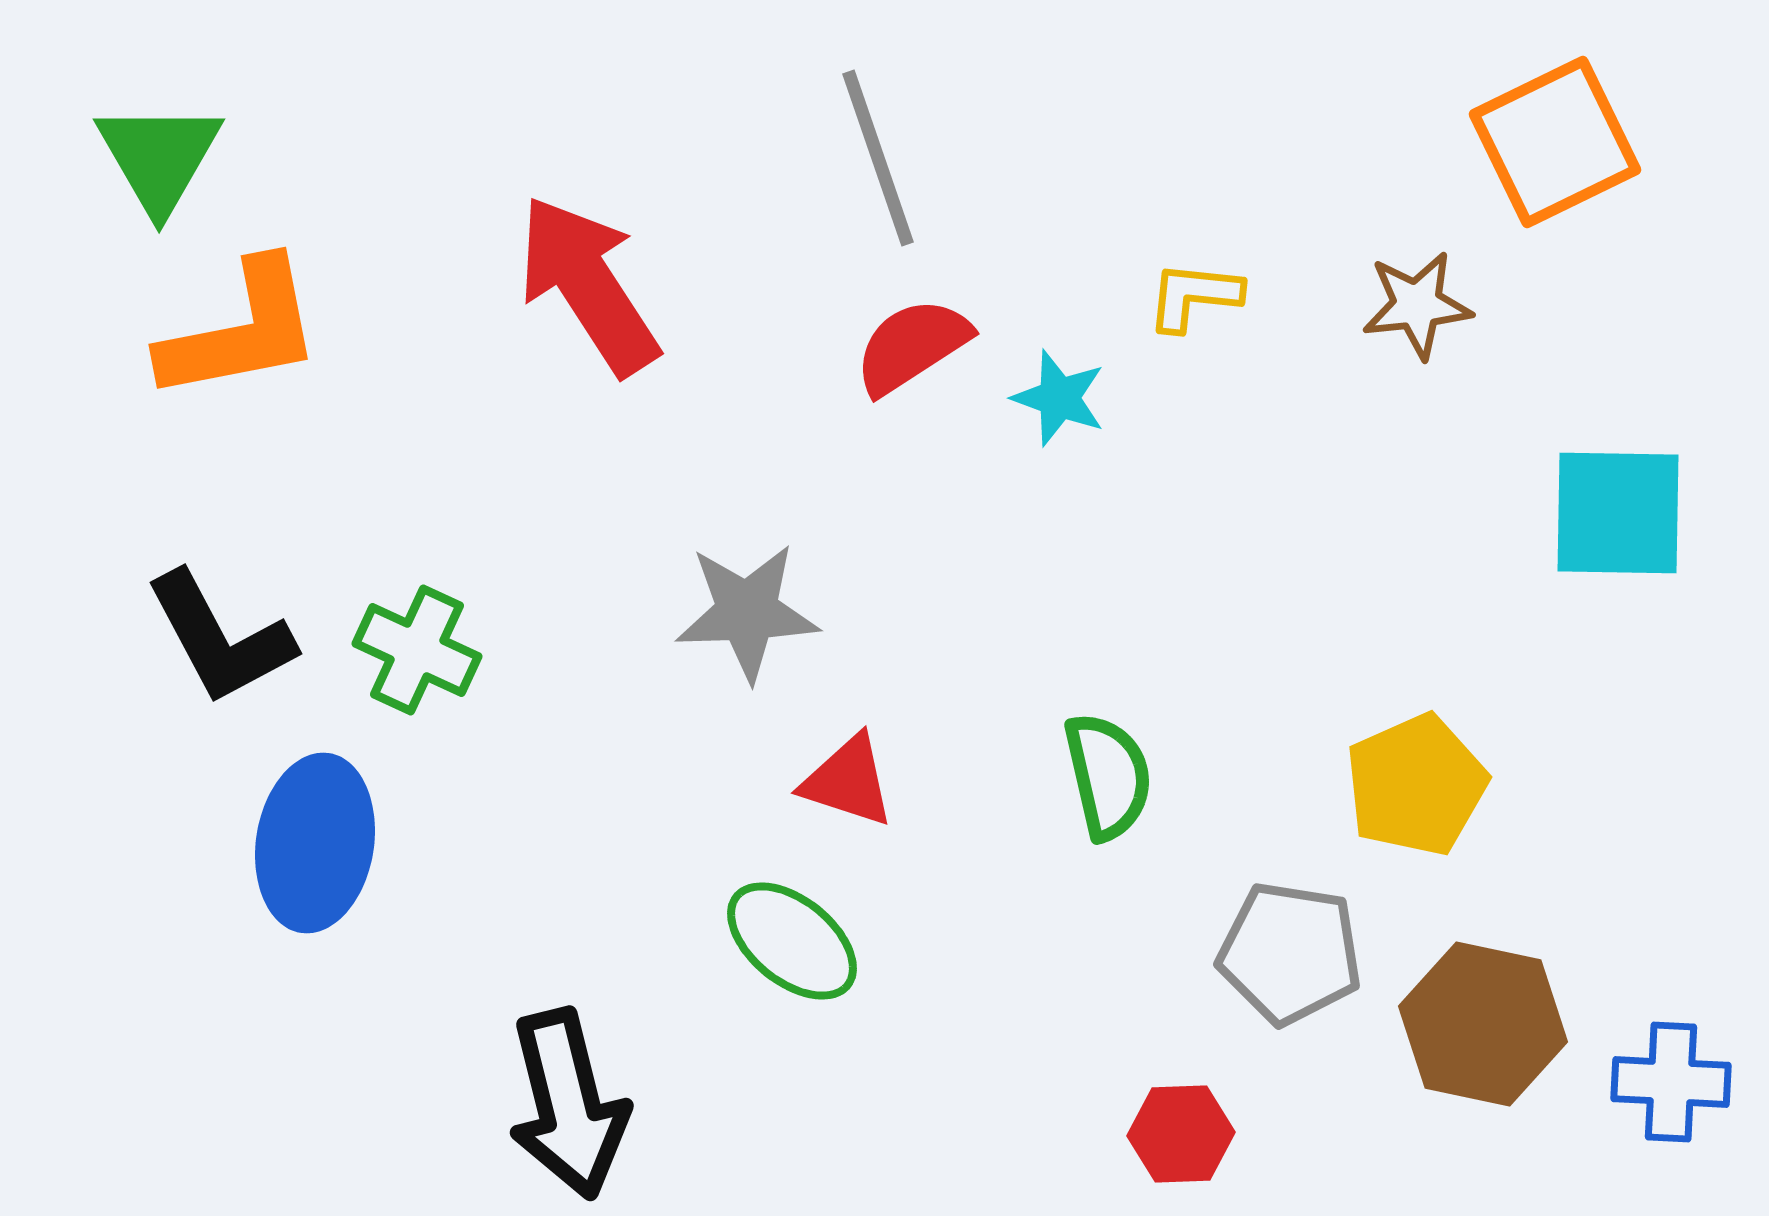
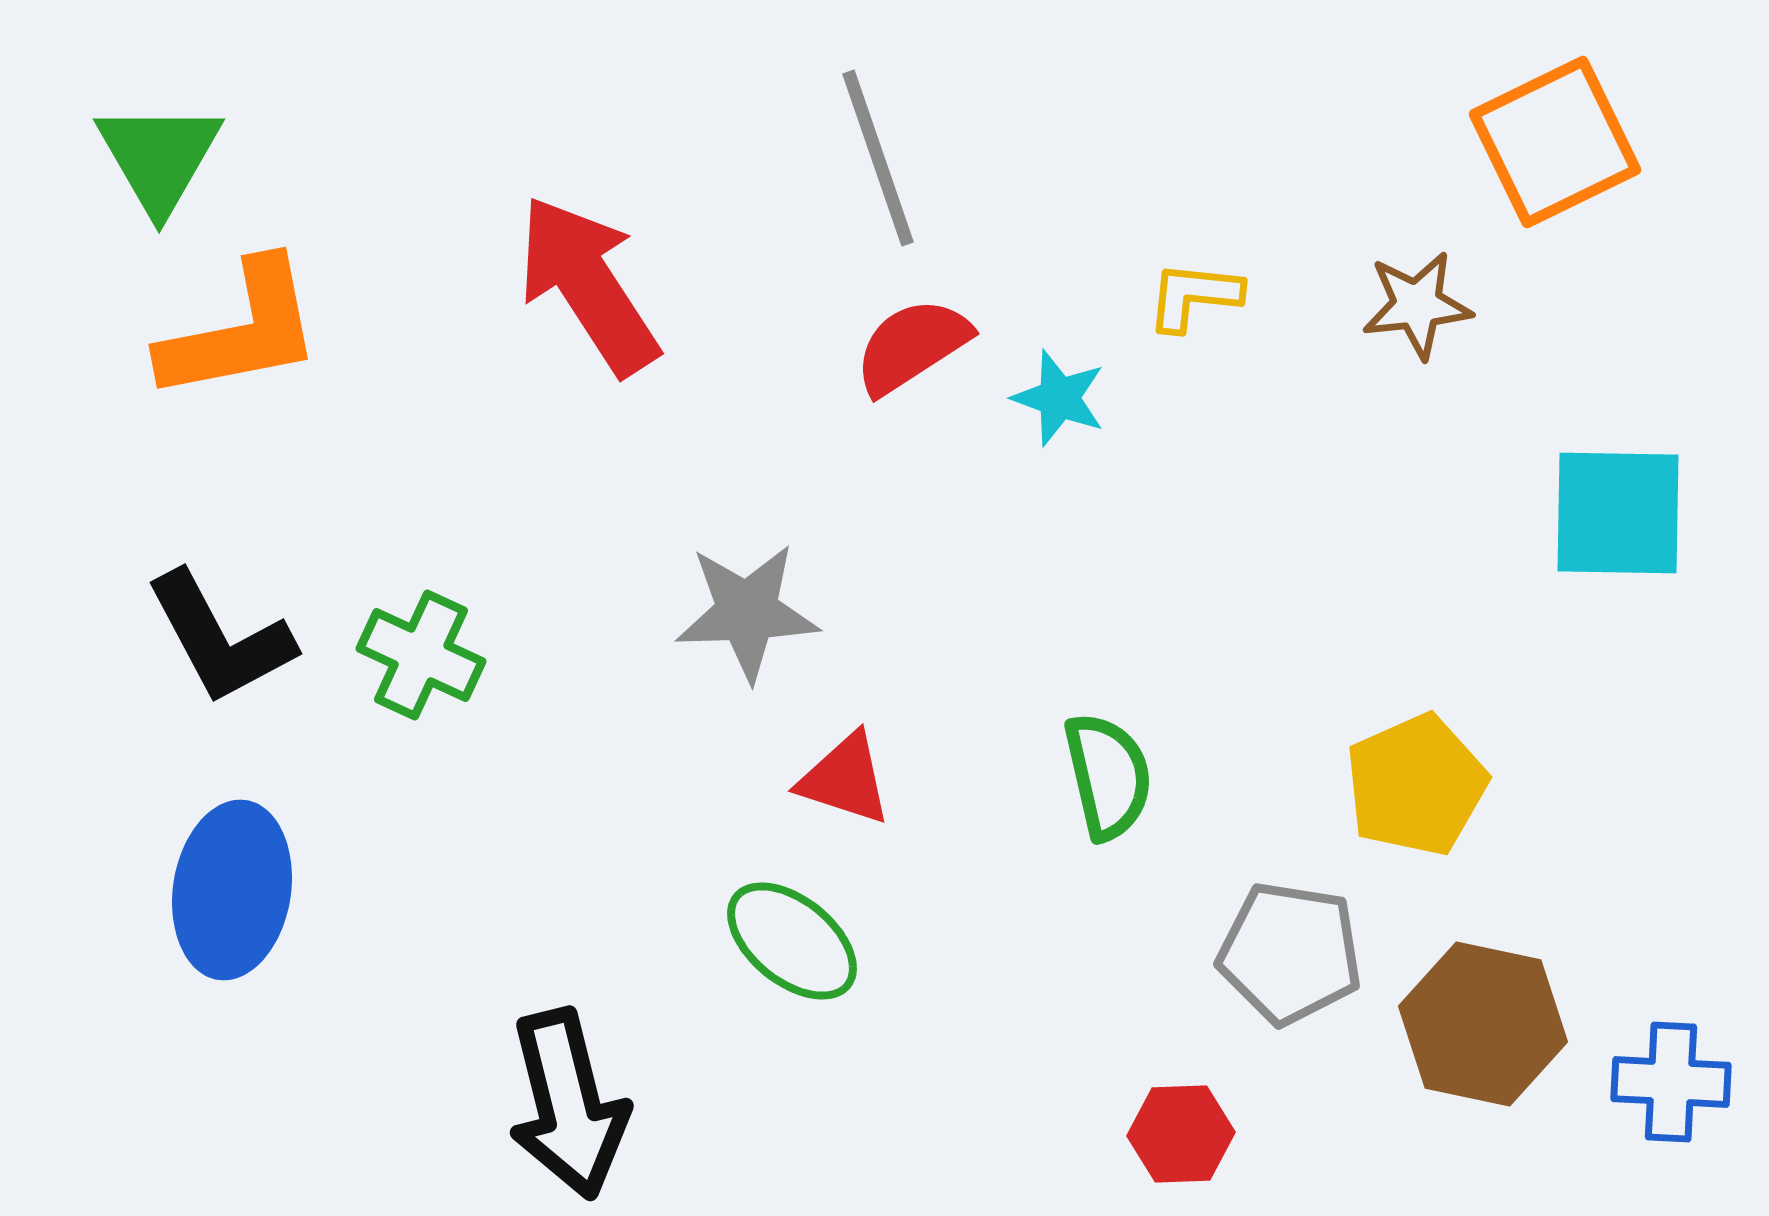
green cross: moved 4 px right, 5 px down
red triangle: moved 3 px left, 2 px up
blue ellipse: moved 83 px left, 47 px down
